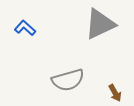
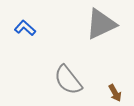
gray triangle: moved 1 px right
gray semicircle: rotated 68 degrees clockwise
